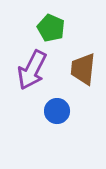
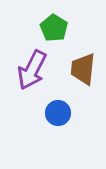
green pentagon: moved 3 px right; rotated 8 degrees clockwise
blue circle: moved 1 px right, 2 px down
